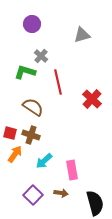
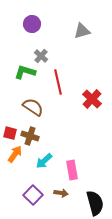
gray triangle: moved 4 px up
brown cross: moved 1 px left, 1 px down
